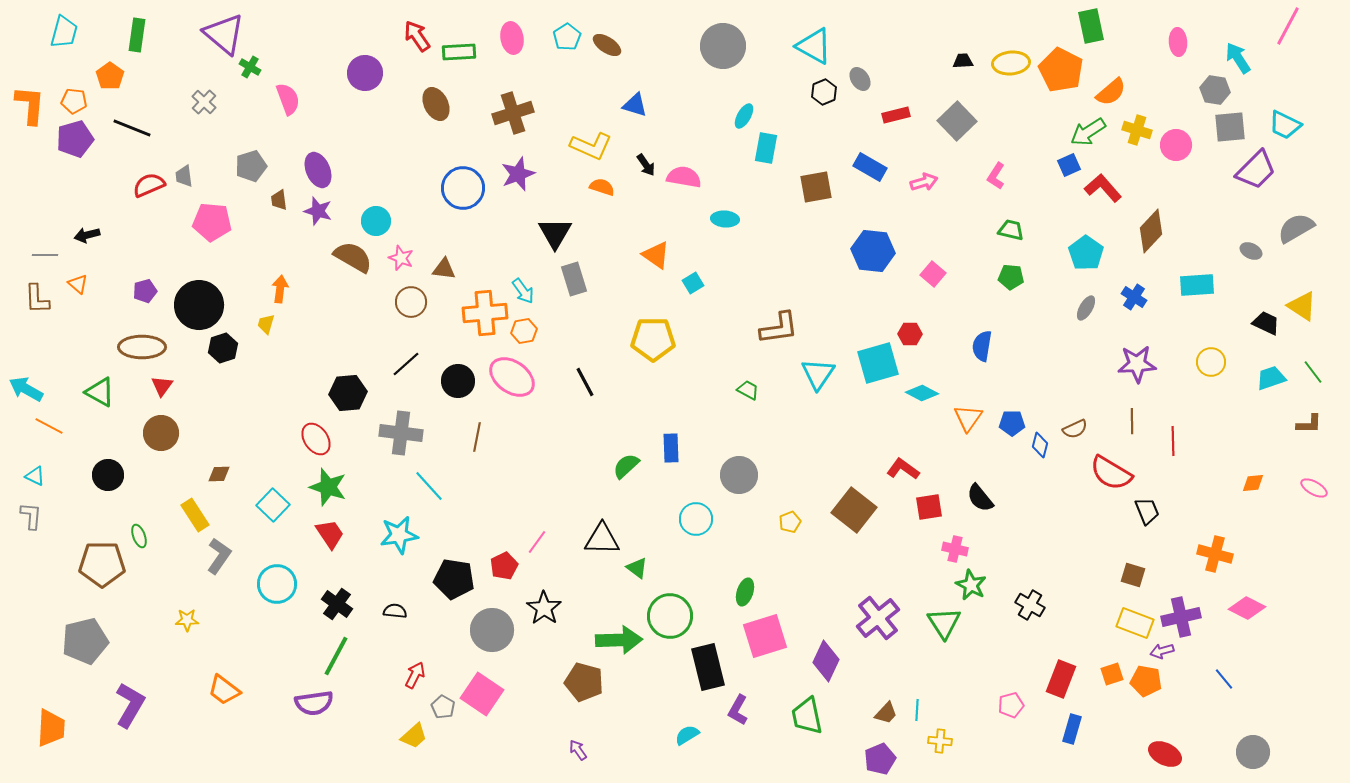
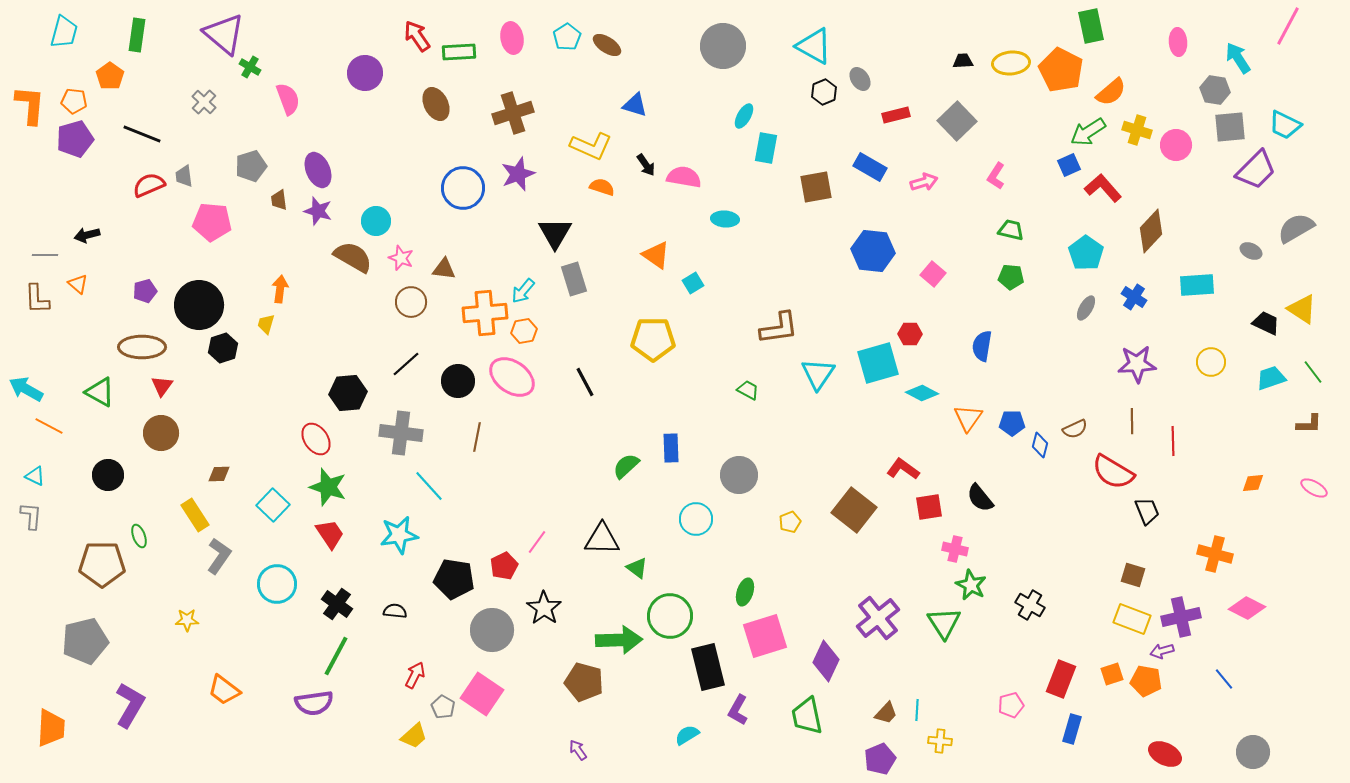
black line at (132, 128): moved 10 px right, 6 px down
cyan arrow at (523, 291): rotated 76 degrees clockwise
yellow triangle at (1302, 306): moved 3 px down
red semicircle at (1111, 473): moved 2 px right, 1 px up
yellow rectangle at (1135, 623): moved 3 px left, 4 px up
